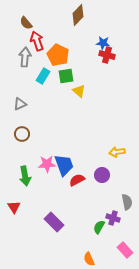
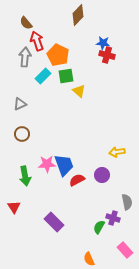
cyan rectangle: rotated 14 degrees clockwise
